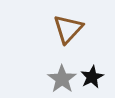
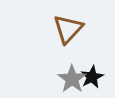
gray star: moved 10 px right
